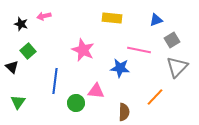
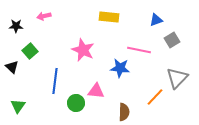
yellow rectangle: moved 3 px left, 1 px up
black star: moved 5 px left, 2 px down; rotated 16 degrees counterclockwise
green square: moved 2 px right
gray triangle: moved 11 px down
green triangle: moved 4 px down
